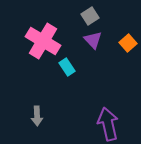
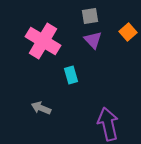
gray square: rotated 24 degrees clockwise
orange square: moved 11 px up
cyan rectangle: moved 4 px right, 8 px down; rotated 18 degrees clockwise
gray arrow: moved 4 px right, 8 px up; rotated 114 degrees clockwise
